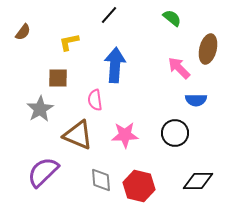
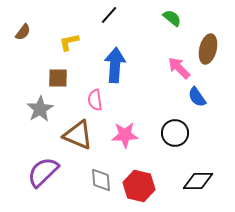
blue semicircle: moved 1 px right, 3 px up; rotated 55 degrees clockwise
